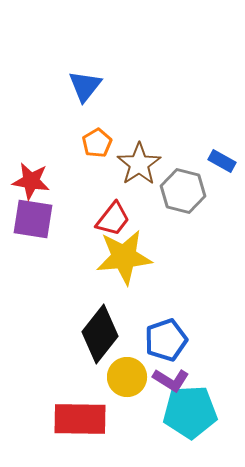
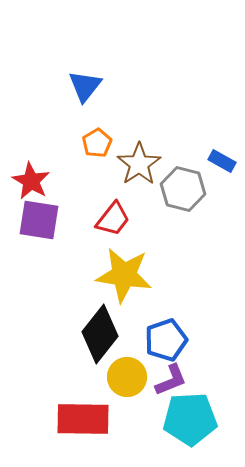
red star: rotated 21 degrees clockwise
gray hexagon: moved 2 px up
purple square: moved 6 px right, 1 px down
yellow star: moved 18 px down; rotated 14 degrees clockwise
purple L-shape: rotated 54 degrees counterclockwise
cyan pentagon: moved 7 px down
red rectangle: moved 3 px right
